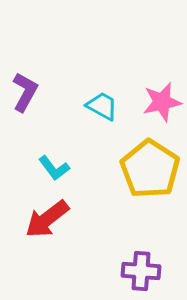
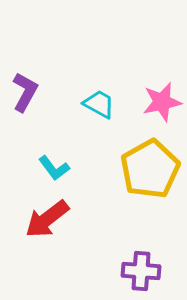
cyan trapezoid: moved 3 px left, 2 px up
yellow pentagon: rotated 10 degrees clockwise
